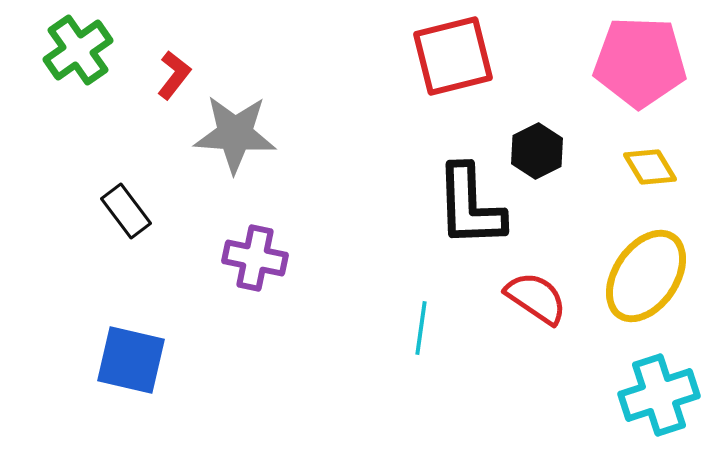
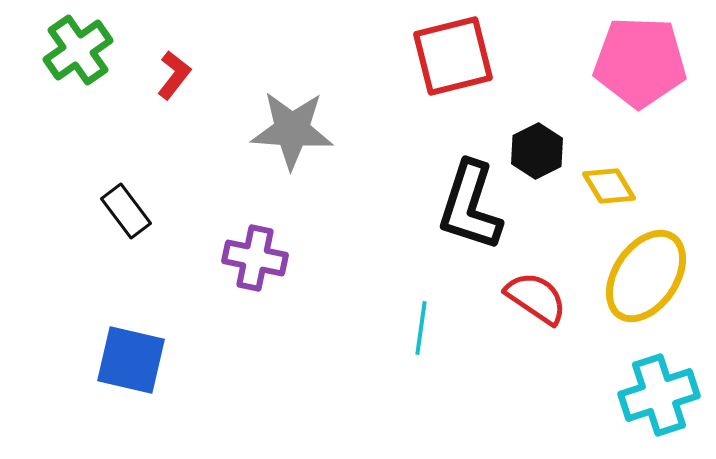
gray star: moved 57 px right, 4 px up
yellow diamond: moved 41 px left, 19 px down
black L-shape: rotated 20 degrees clockwise
